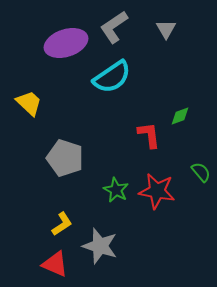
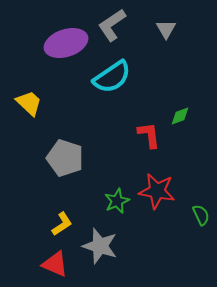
gray L-shape: moved 2 px left, 2 px up
green semicircle: moved 43 px down; rotated 15 degrees clockwise
green star: moved 1 px right, 11 px down; rotated 20 degrees clockwise
